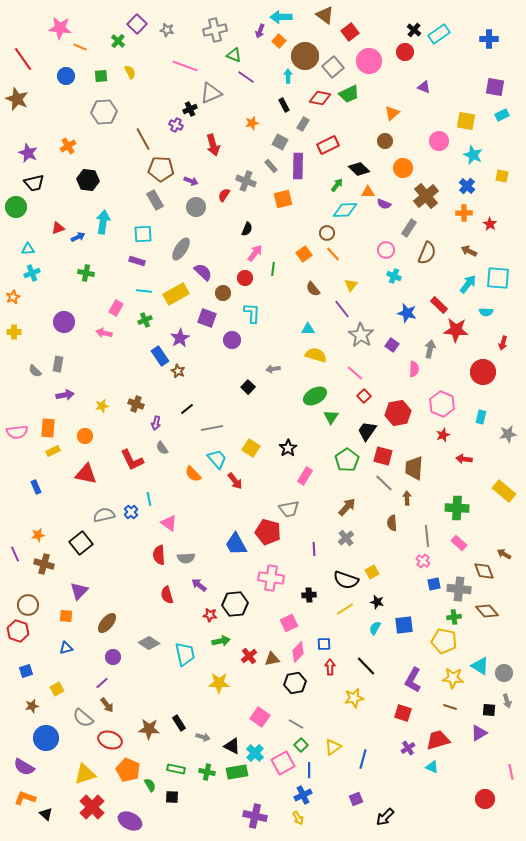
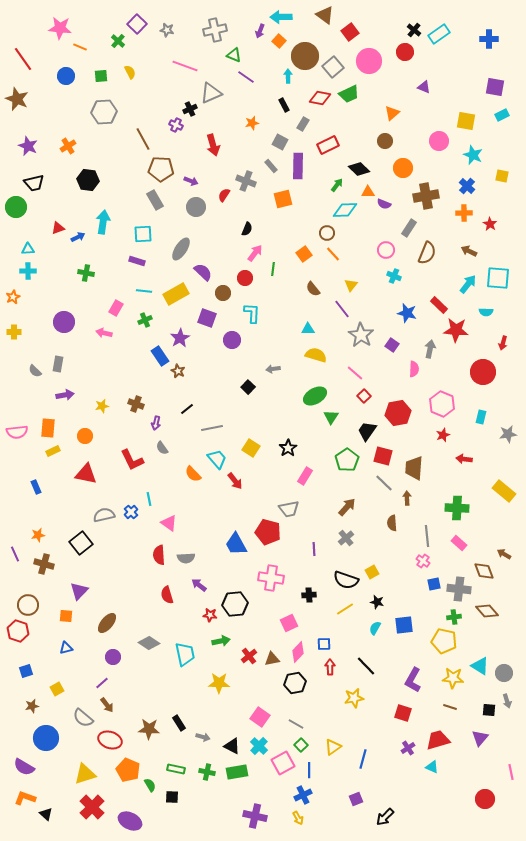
purple star at (28, 153): moved 7 px up
brown cross at (426, 196): rotated 30 degrees clockwise
cyan cross at (32, 273): moved 4 px left, 2 px up; rotated 21 degrees clockwise
purple triangle at (479, 733): moved 1 px right, 5 px down; rotated 18 degrees counterclockwise
cyan cross at (255, 753): moved 4 px right, 7 px up
